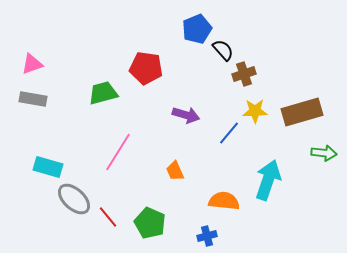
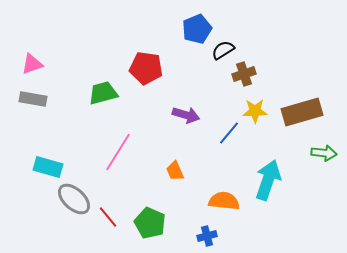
black semicircle: rotated 80 degrees counterclockwise
